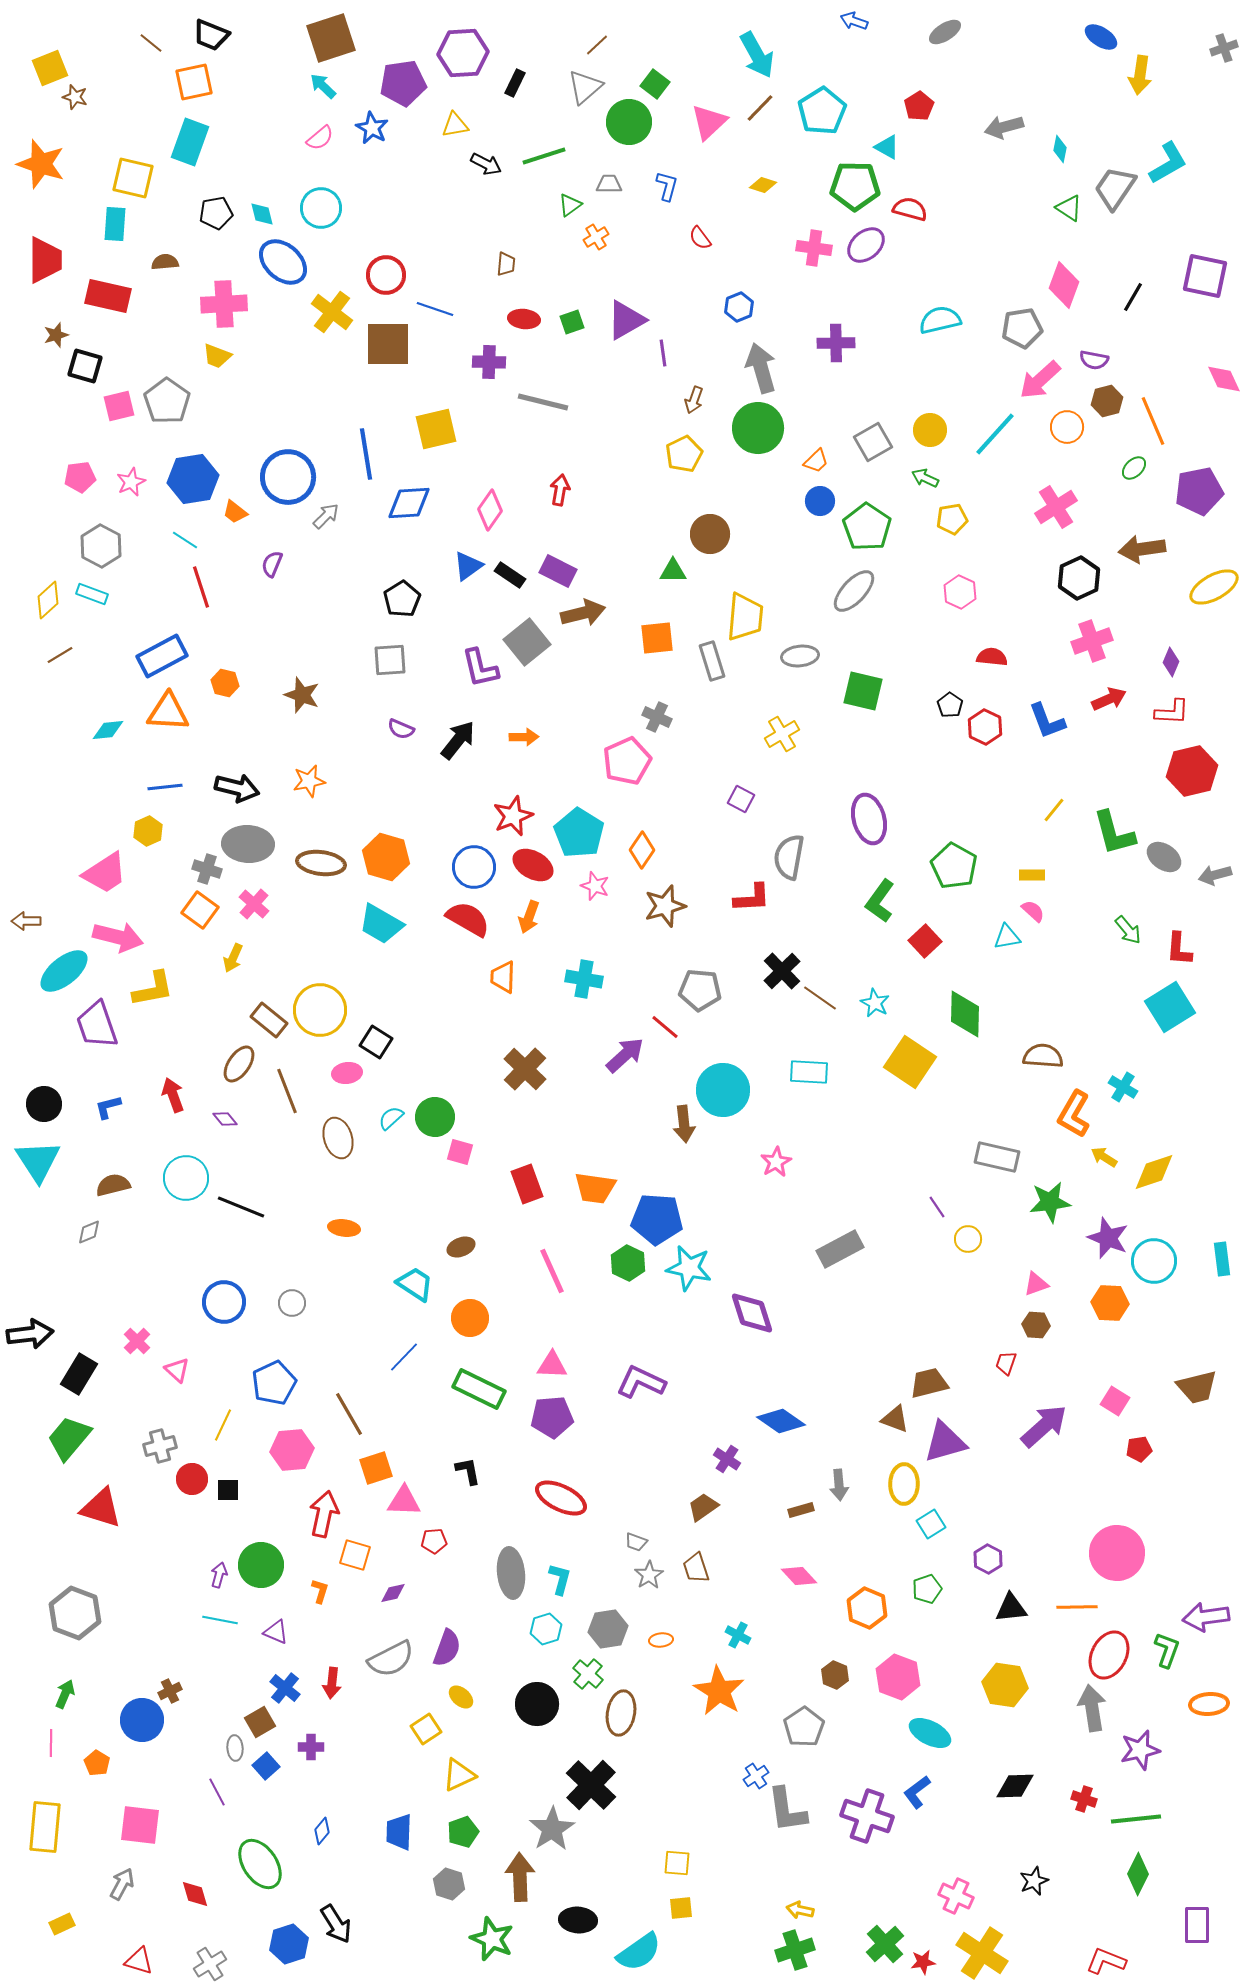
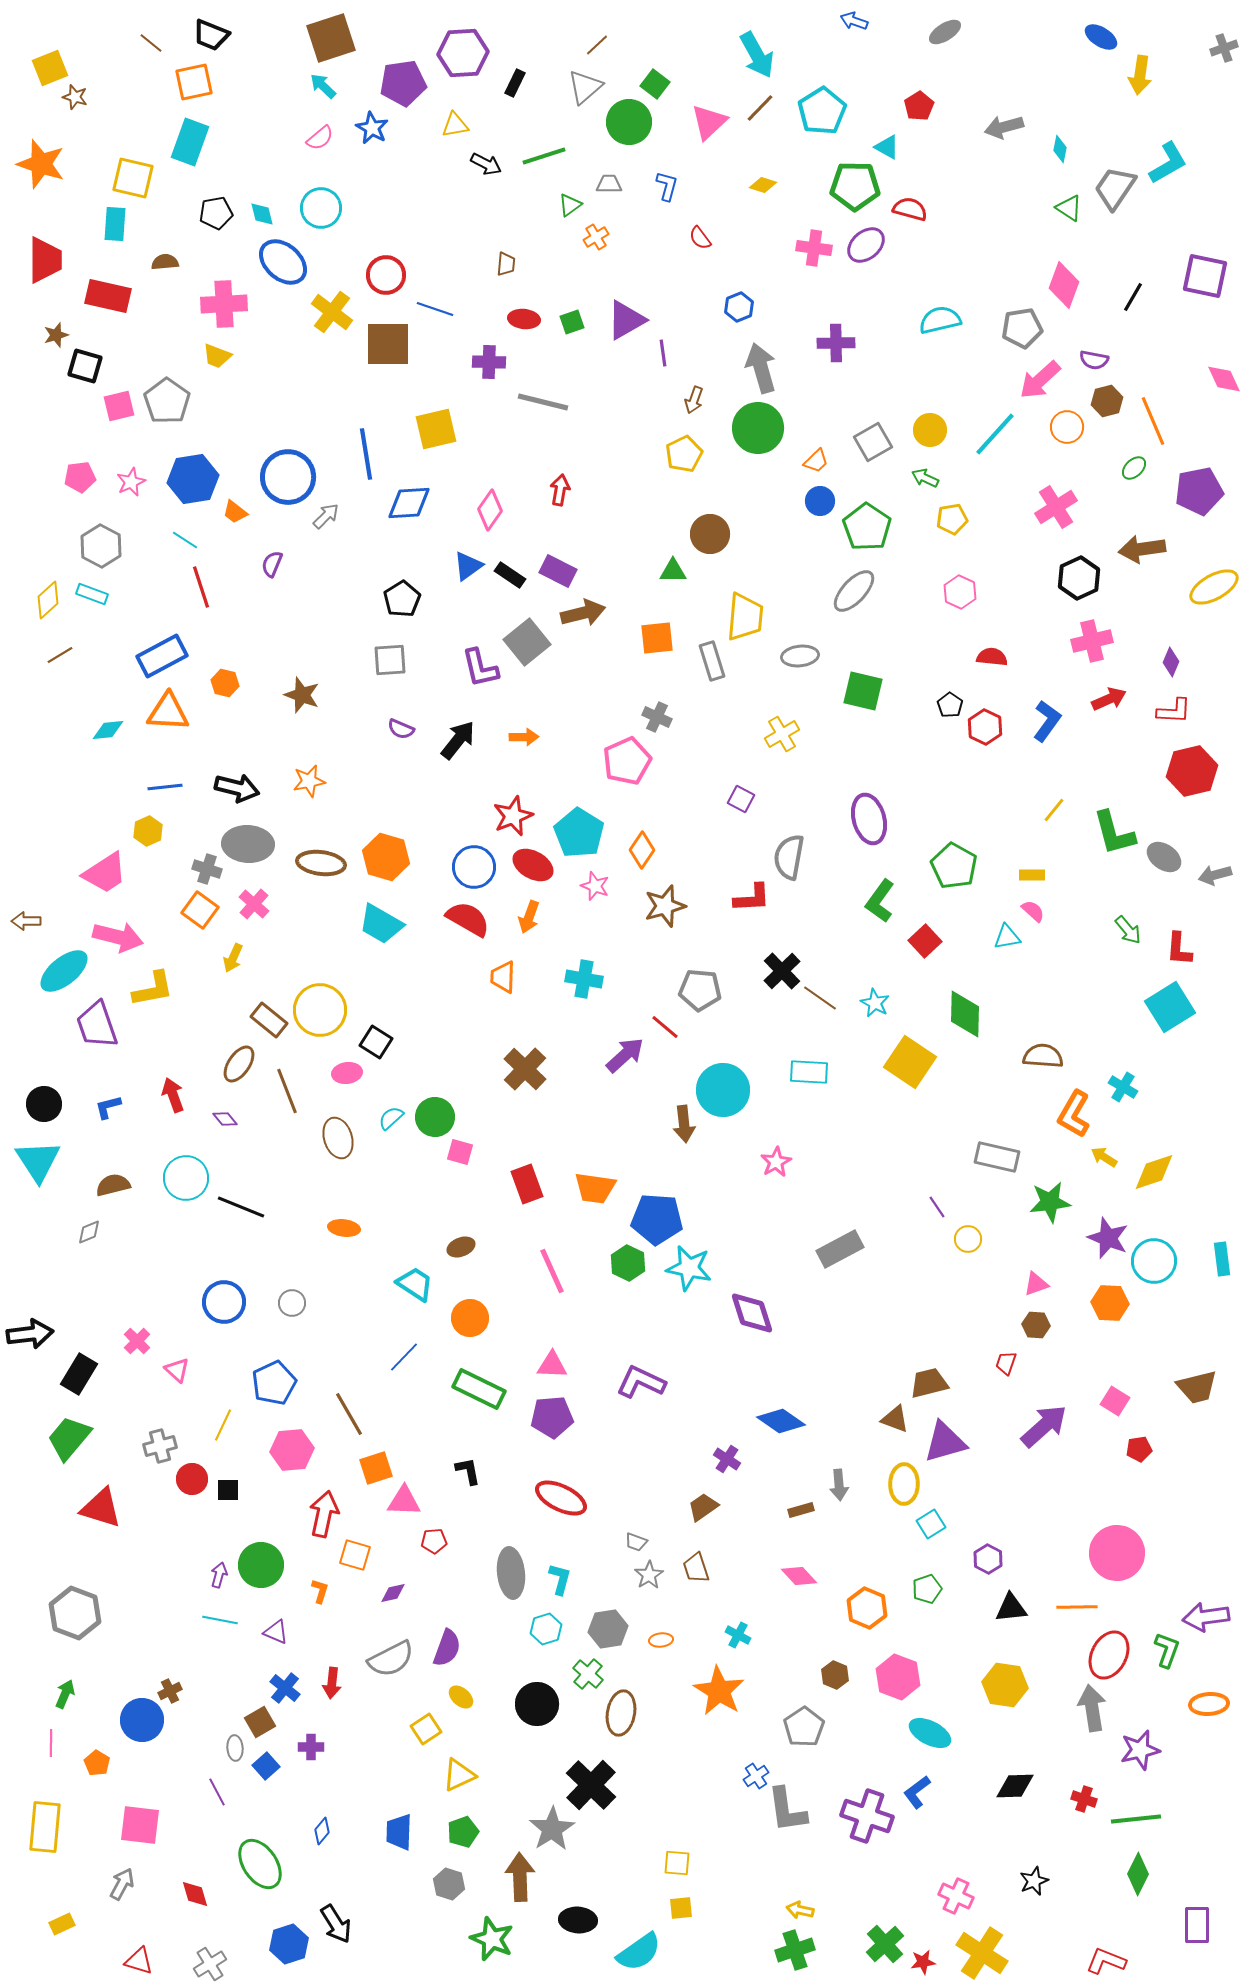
pink cross at (1092, 641): rotated 6 degrees clockwise
red L-shape at (1172, 712): moved 2 px right, 1 px up
blue L-shape at (1047, 721): rotated 123 degrees counterclockwise
